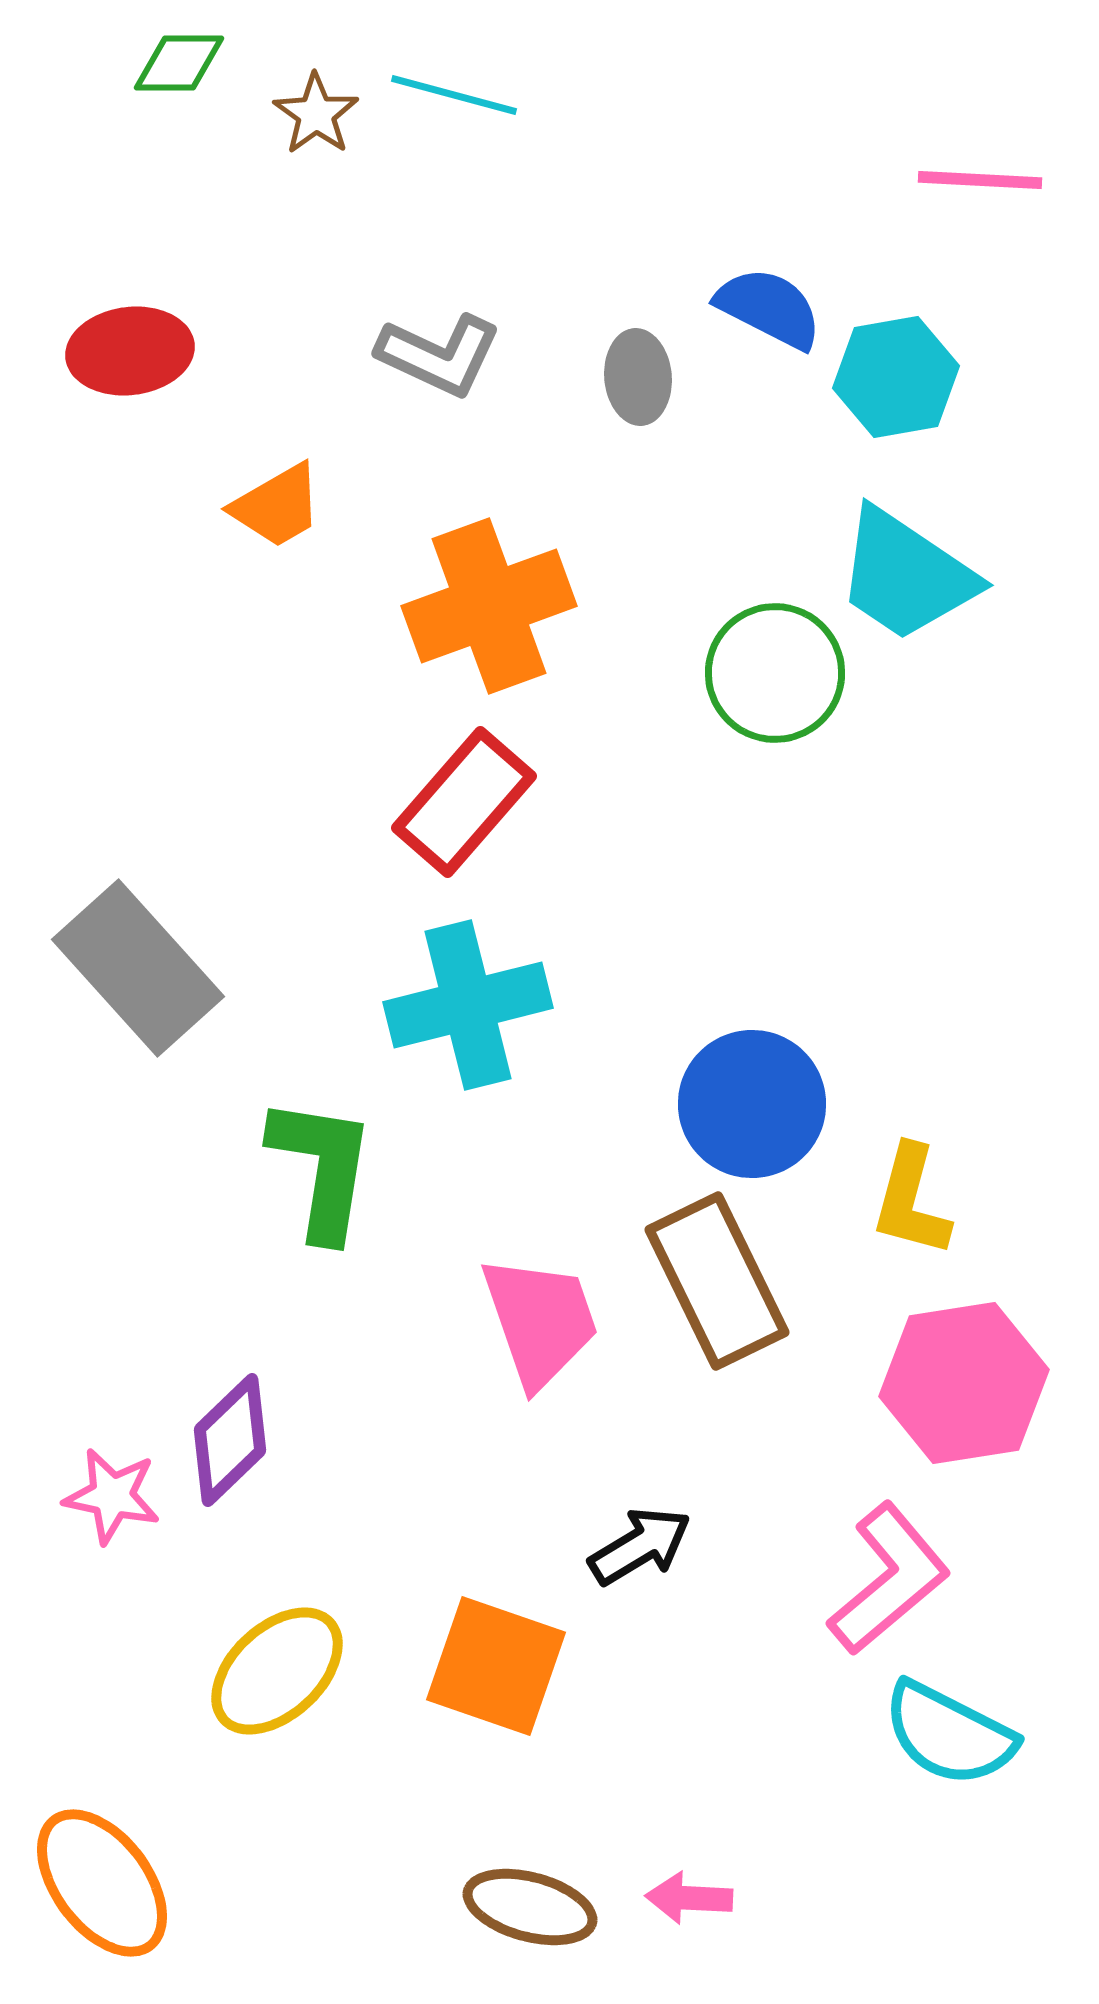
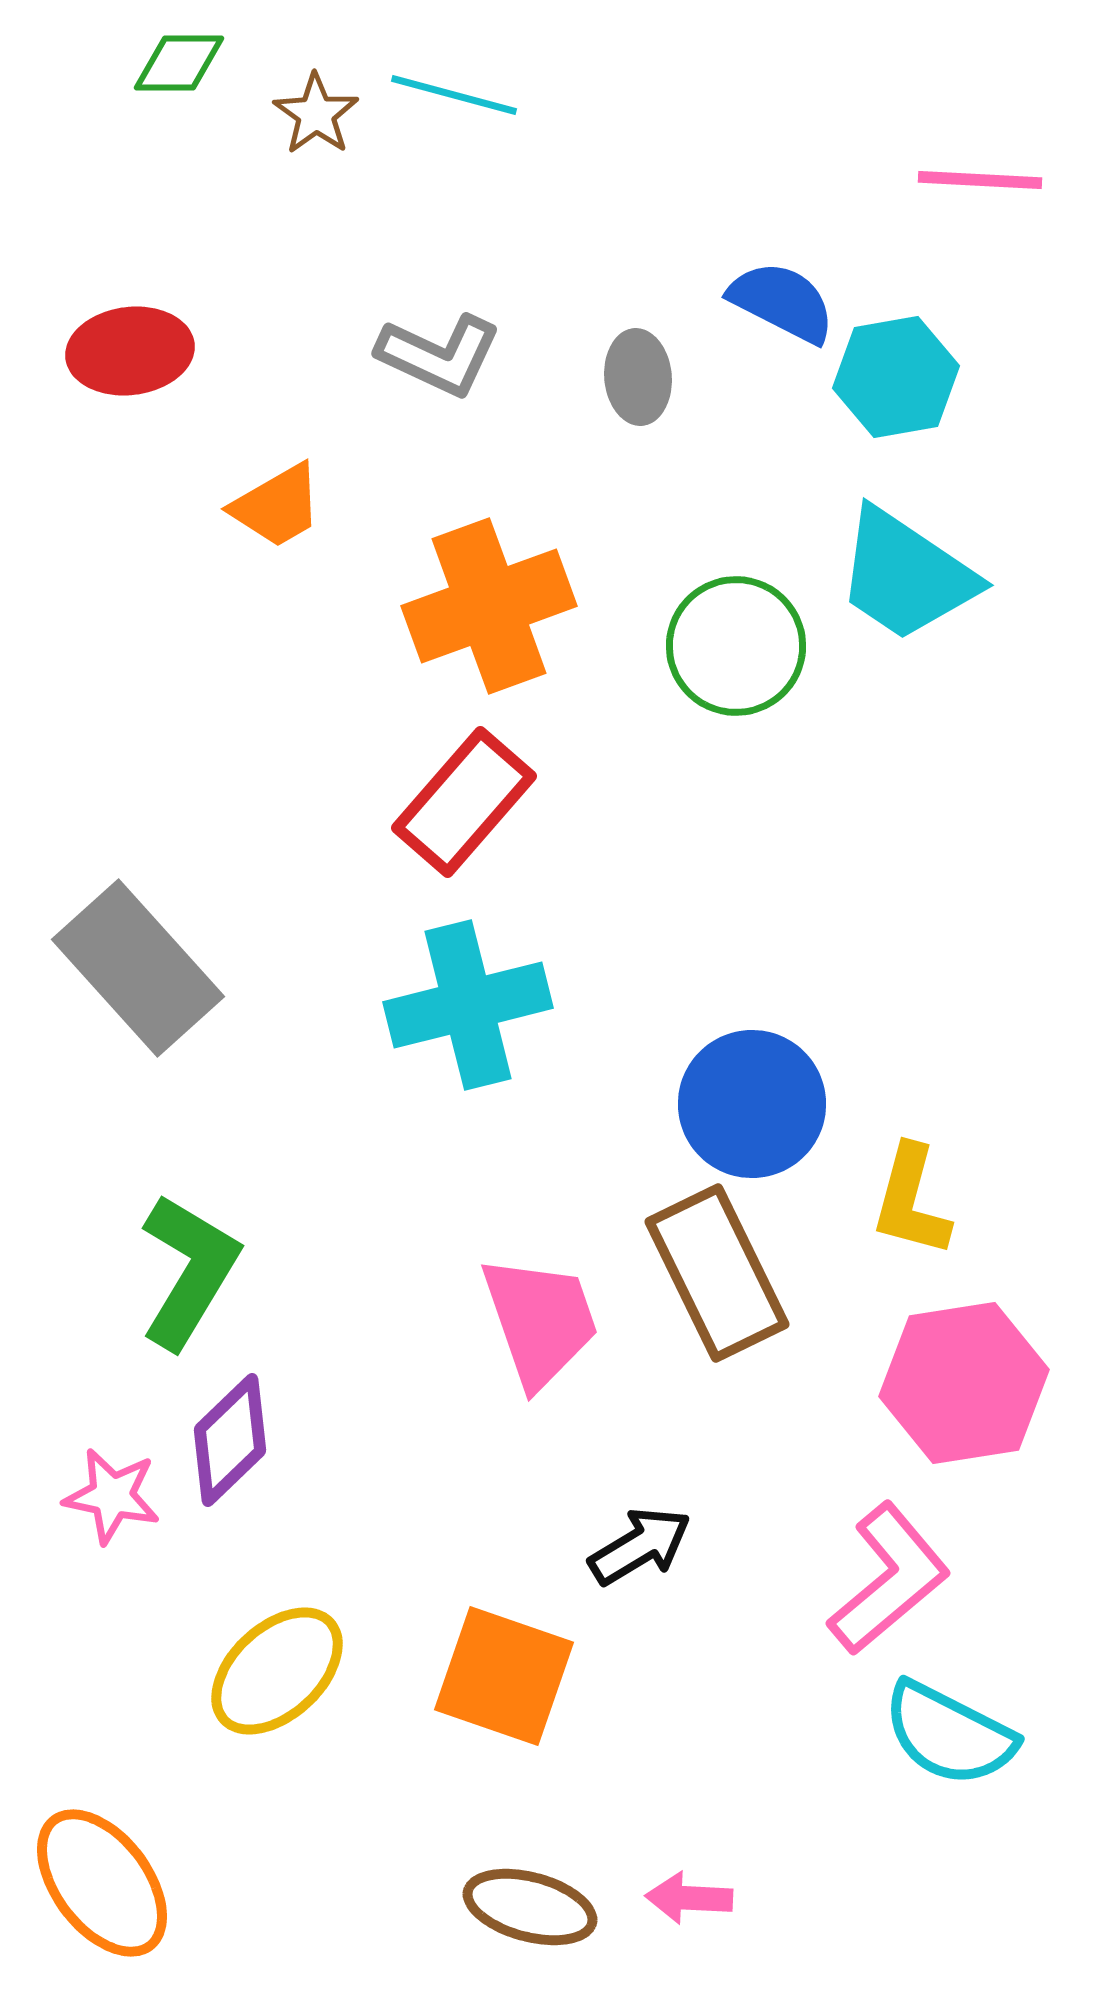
blue semicircle: moved 13 px right, 6 px up
green circle: moved 39 px left, 27 px up
green L-shape: moved 133 px left, 103 px down; rotated 22 degrees clockwise
brown rectangle: moved 8 px up
orange square: moved 8 px right, 10 px down
